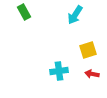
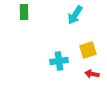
green rectangle: rotated 28 degrees clockwise
cyan cross: moved 10 px up
